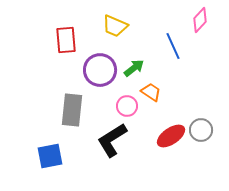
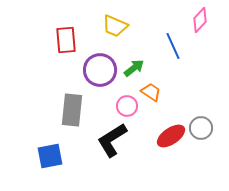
gray circle: moved 2 px up
